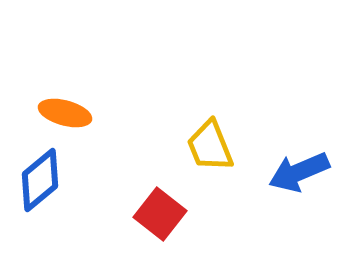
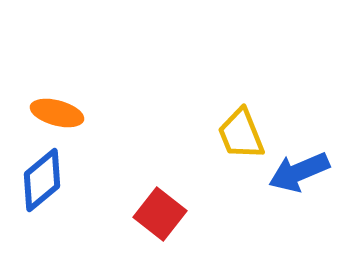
orange ellipse: moved 8 px left
yellow trapezoid: moved 31 px right, 12 px up
blue diamond: moved 2 px right
